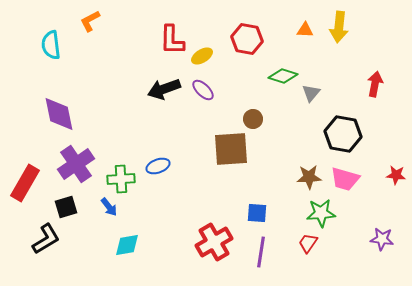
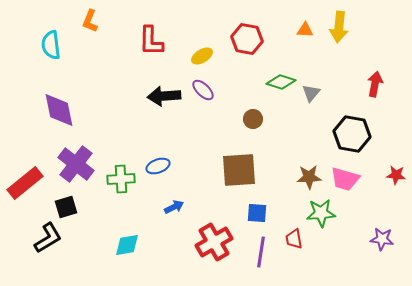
orange L-shape: rotated 40 degrees counterclockwise
red L-shape: moved 21 px left, 1 px down
green diamond: moved 2 px left, 6 px down
black arrow: moved 7 px down; rotated 16 degrees clockwise
purple diamond: moved 4 px up
black hexagon: moved 9 px right
brown square: moved 8 px right, 21 px down
purple cross: rotated 18 degrees counterclockwise
red rectangle: rotated 21 degrees clockwise
blue arrow: moved 65 px right; rotated 78 degrees counterclockwise
black L-shape: moved 2 px right, 1 px up
red trapezoid: moved 14 px left, 4 px up; rotated 45 degrees counterclockwise
